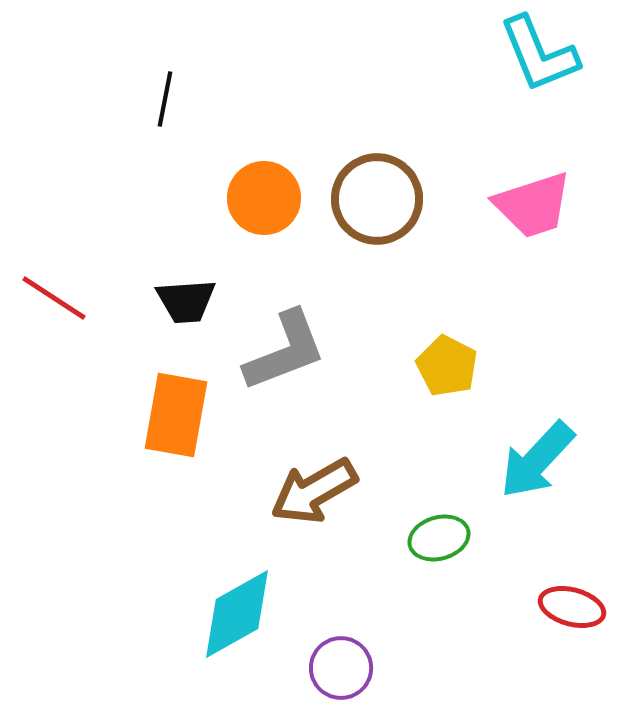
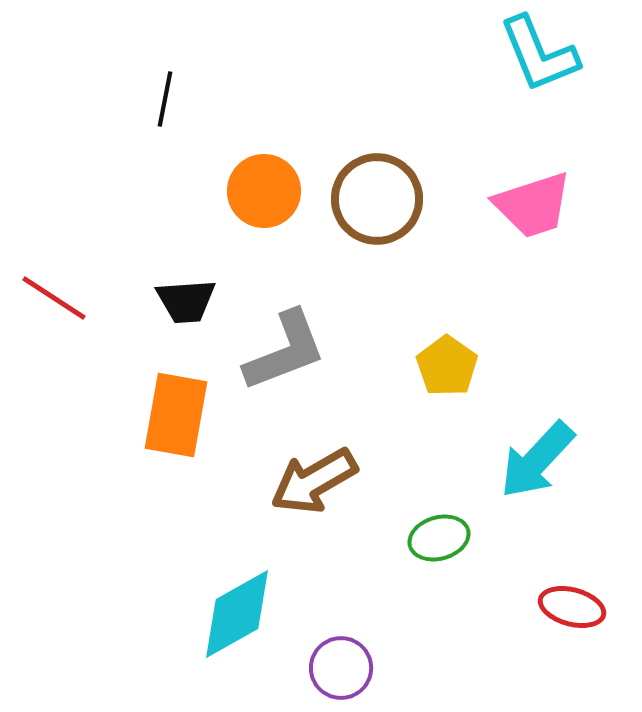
orange circle: moved 7 px up
yellow pentagon: rotated 8 degrees clockwise
brown arrow: moved 10 px up
